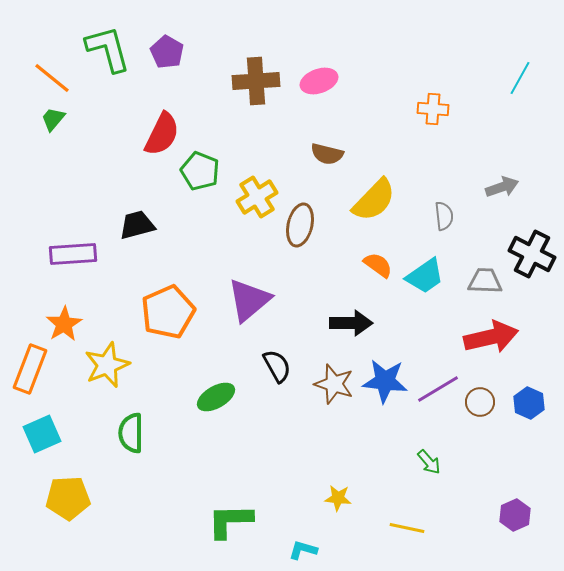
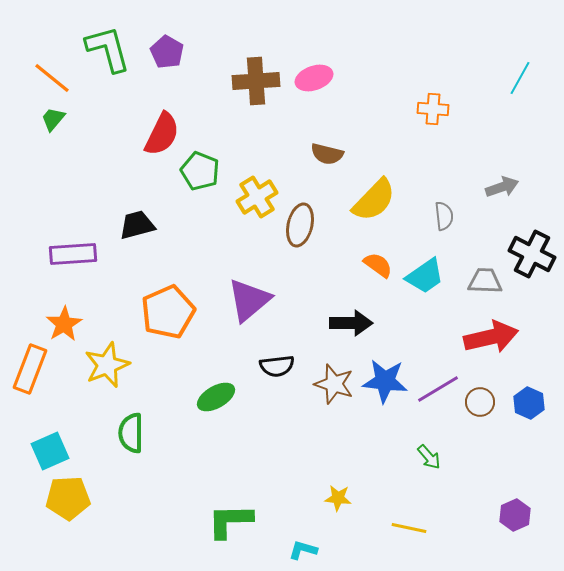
pink ellipse at (319, 81): moved 5 px left, 3 px up
black semicircle at (277, 366): rotated 112 degrees clockwise
cyan square at (42, 434): moved 8 px right, 17 px down
green arrow at (429, 462): moved 5 px up
yellow line at (407, 528): moved 2 px right
